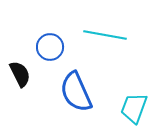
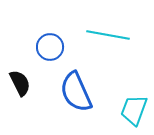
cyan line: moved 3 px right
black semicircle: moved 9 px down
cyan trapezoid: moved 2 px down
